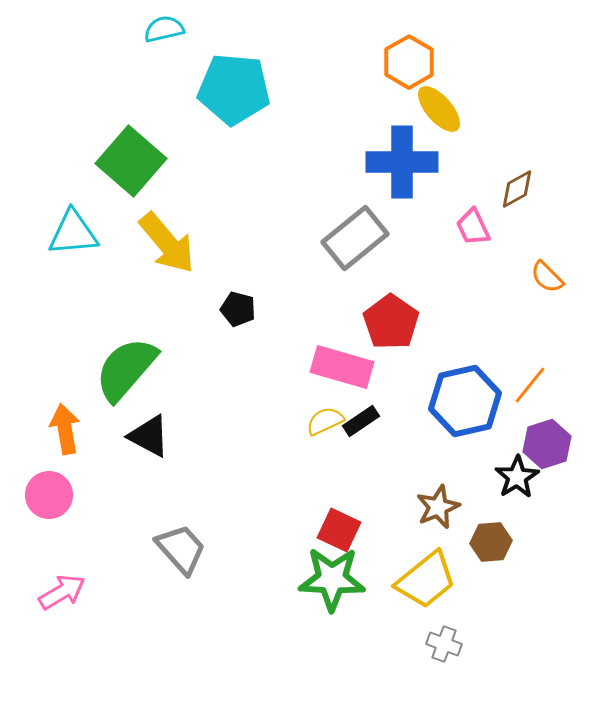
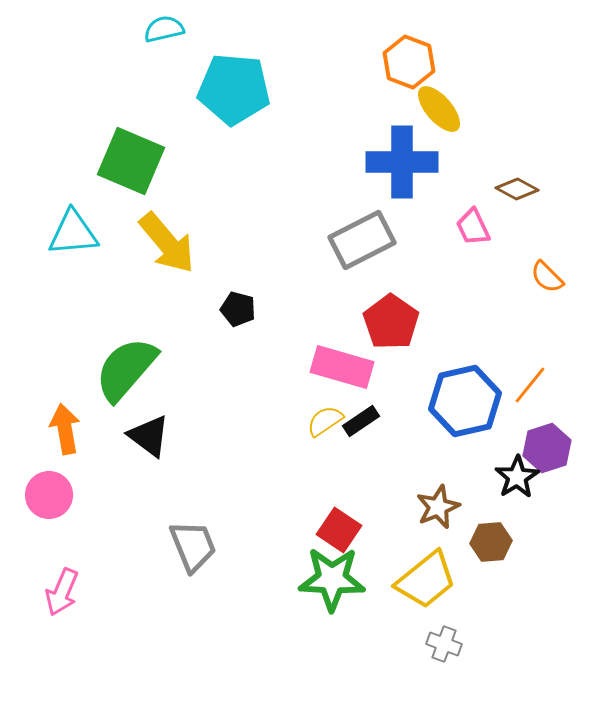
orange hexagon: rotated 9 degrees counterclockwise
green square: rotated 18 degrees counterclockwise
brown diamond: rotated 57 degrees clockwise
gray rectangle: moved 7 px right, 2 px down; rotated 12 degrees clockwise
yellow semicircle: rotated 9 degrees counterclockwise
black triangle: rotated 9 degrees clockwise
purple hexagon: moved 4 px down
red square: rotated 9 degrees clockwise
gray trapezoid: moved 12 px right, 3 px up; rotated 20 degrees clockwise
pink arrow: rotated 144 degrees clockwise
